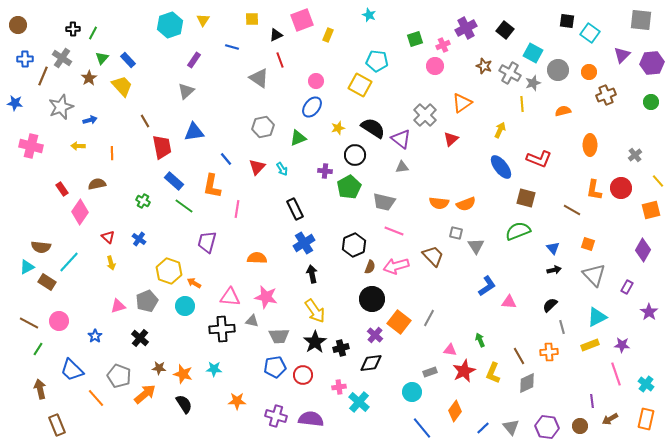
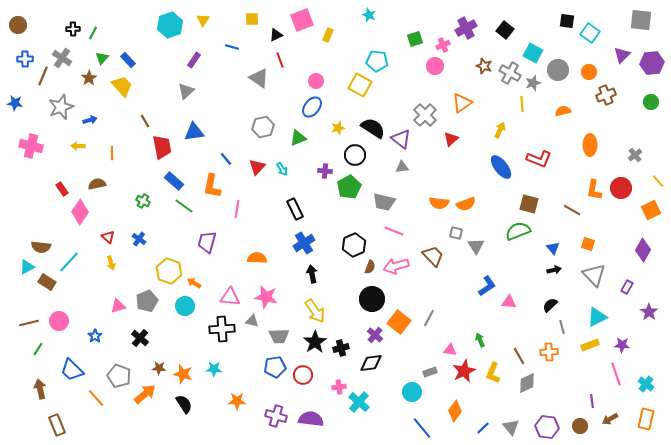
brown square at (526, 198): moved 3 px right, 6 px down
orange square at (651, 210): rotated 12 degrees counterclockwise
brown line at (29, 323): rotated 42 degrees counterclockwise
